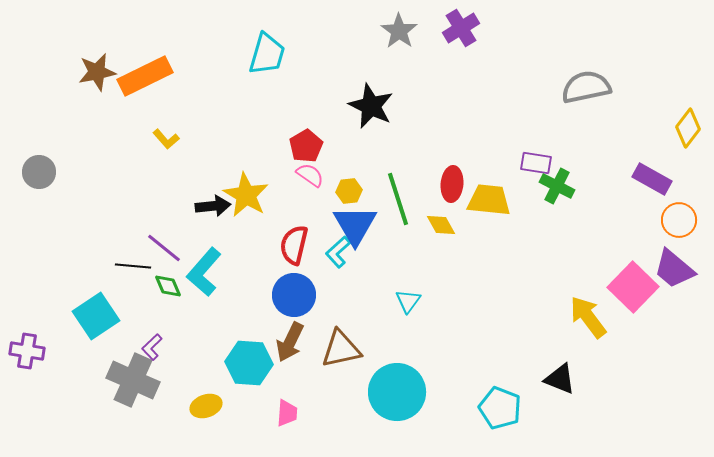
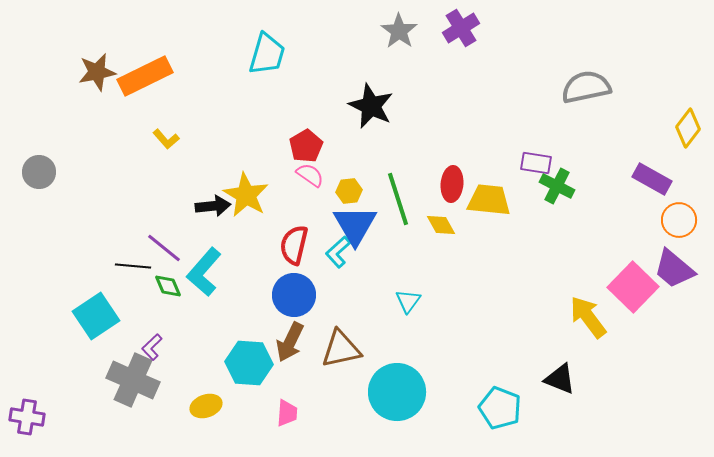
purple cross at (27, 351): moved 66 px down
